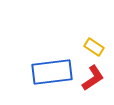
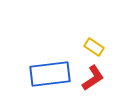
blue rectangle: moved 2 px left, 2 px down
